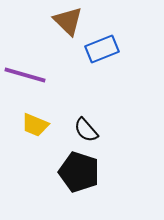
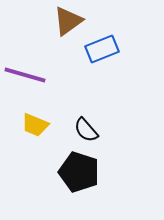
brown triangle: rotated 40 degrees clockwise
